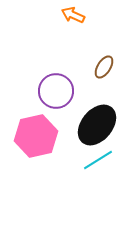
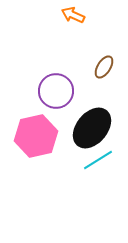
black ellipse: moved 5 px left, 3 px down
